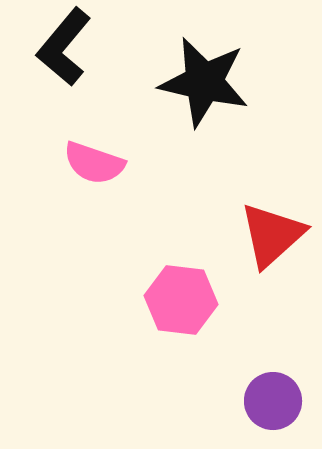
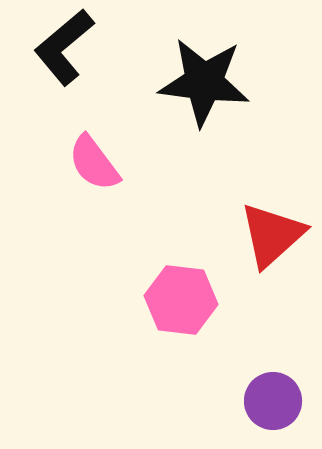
black L-shape: rotated 10 degrees clockwise
black star: rotated 6 degrees counterclockwise
pink semicircle: rotated 34 degrees clockwise
